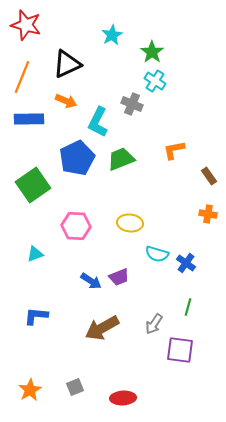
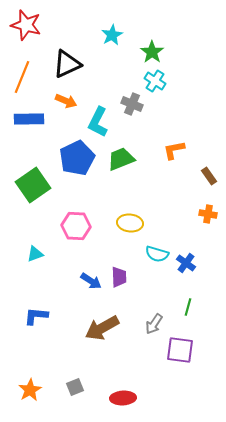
purple trapezoid: rotated 70 degrees counterclockwise
